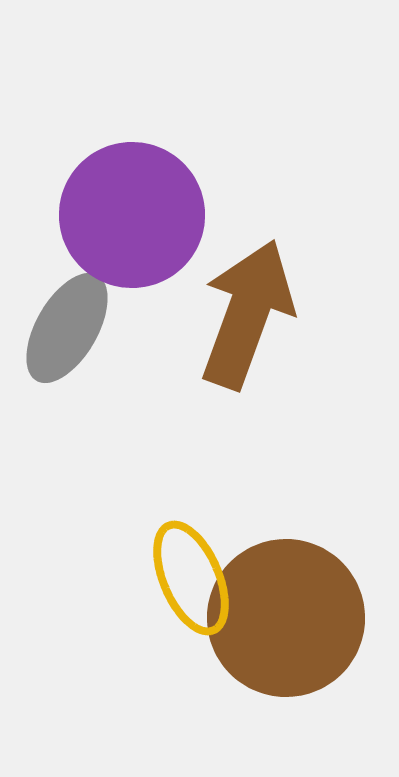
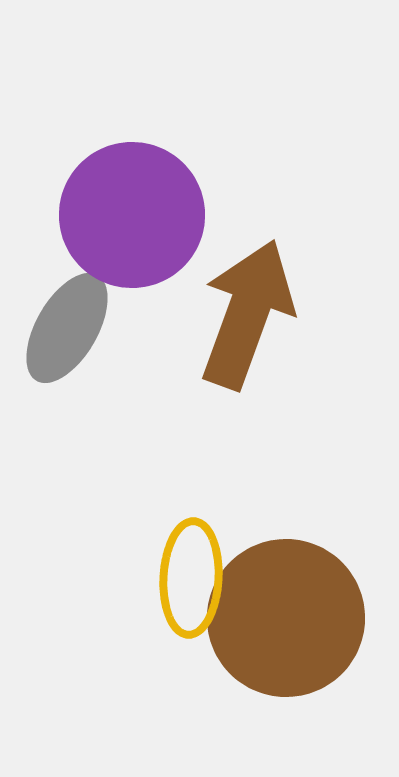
yellow ellipse: rotated 26 degrees clockwise
